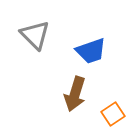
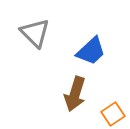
gray triangle: moved 2 px up
blue trapezoid: rotated 24 degrees counterclockwise
